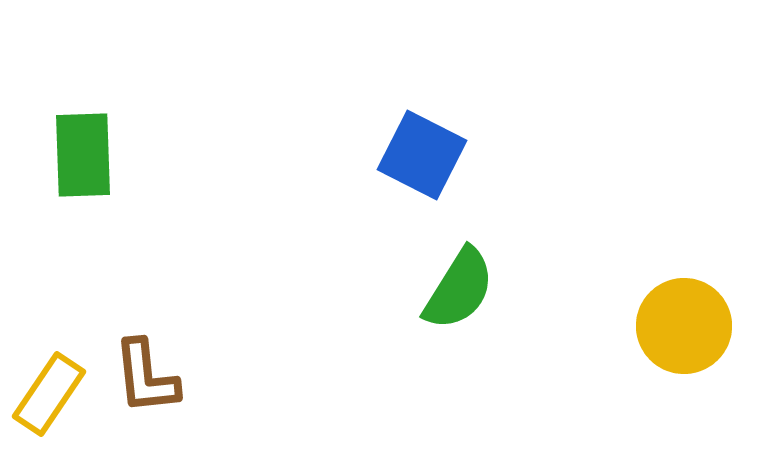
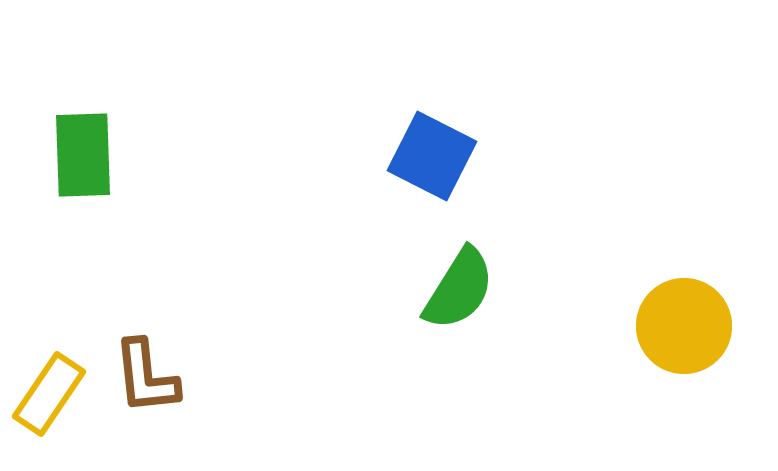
blue square: moved 10 px right, 1 px down
